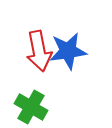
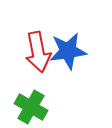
red arrow: moved 1 px left, 1 px down
